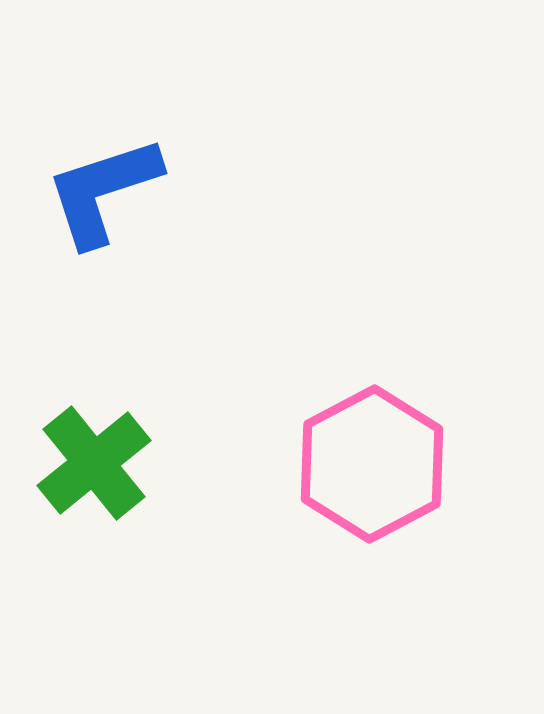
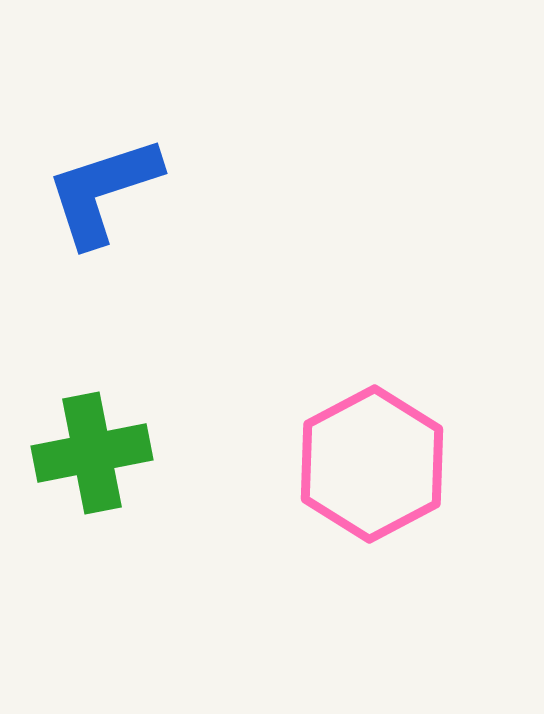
green cross: moved 2 px left, 10 px up; rotated 28 degrees clockwise
